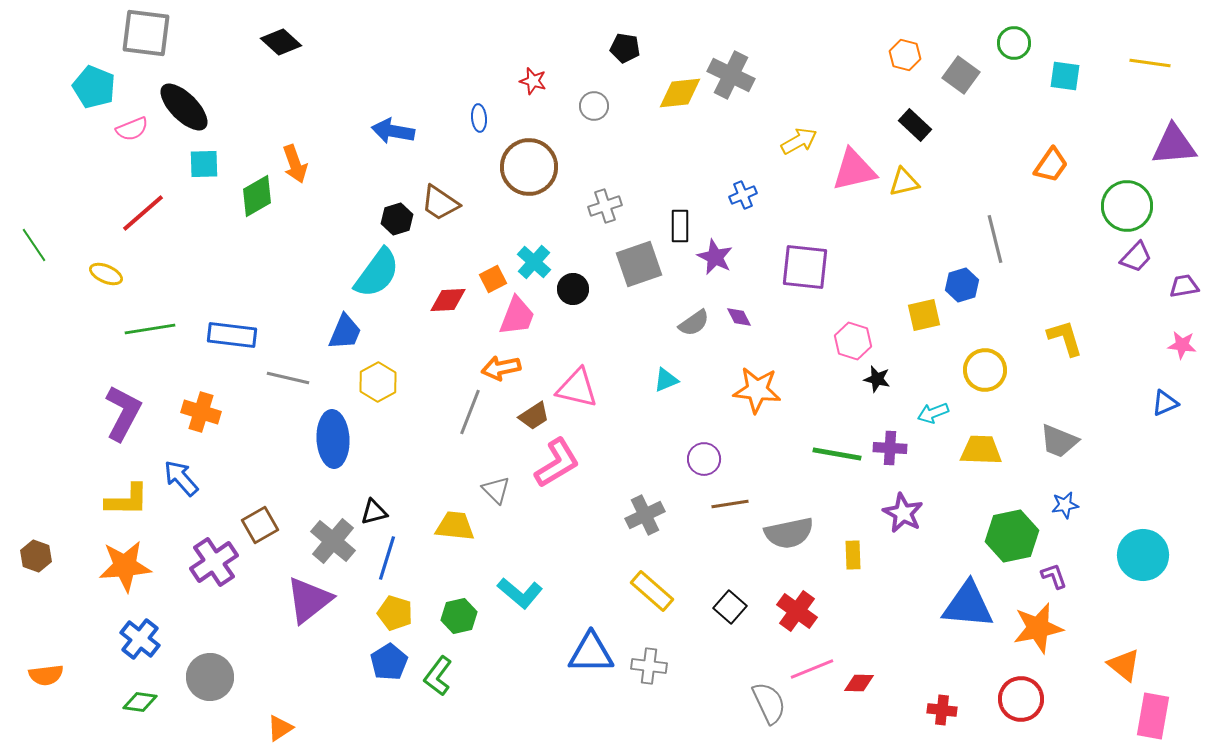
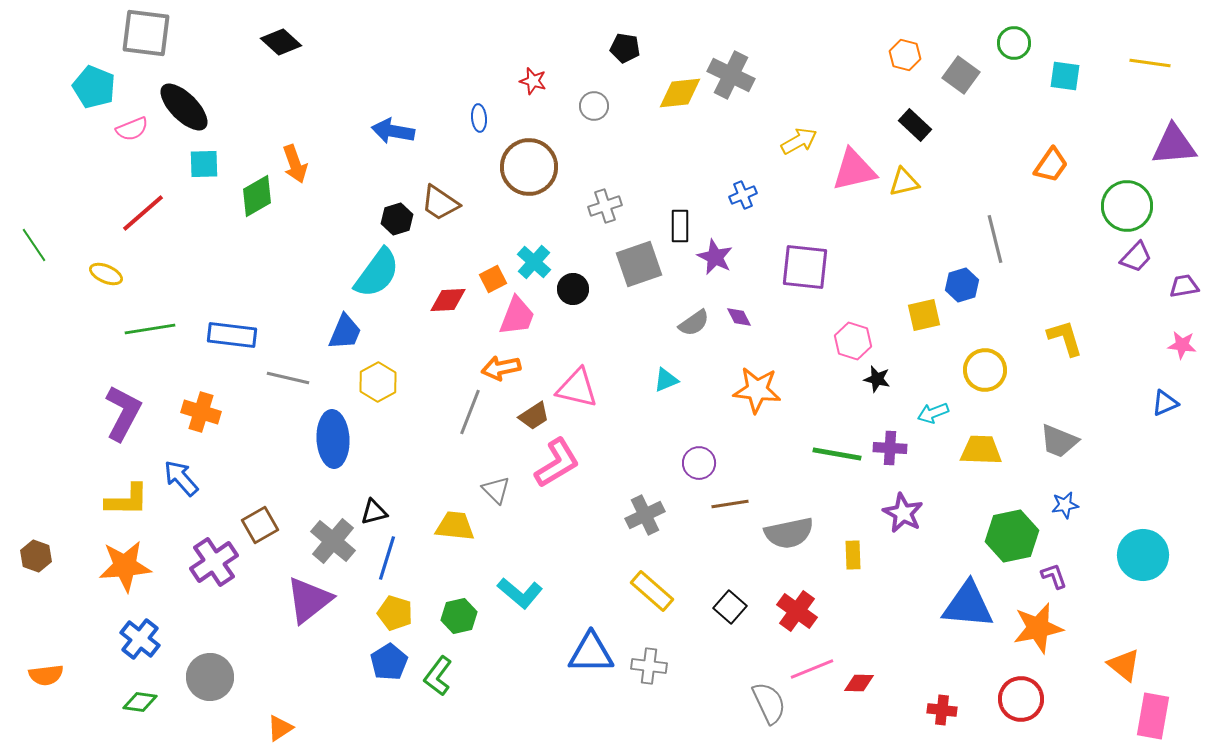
purple circle at (704, 459): moved 5 px left, 4 px down
